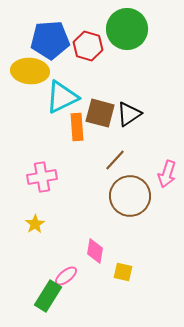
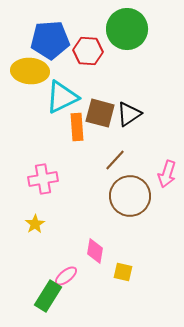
red hexagon: moved 5 px down; rotated 12 degrees counterclockwise
pink cross: moved 1 px right, 2 px down
